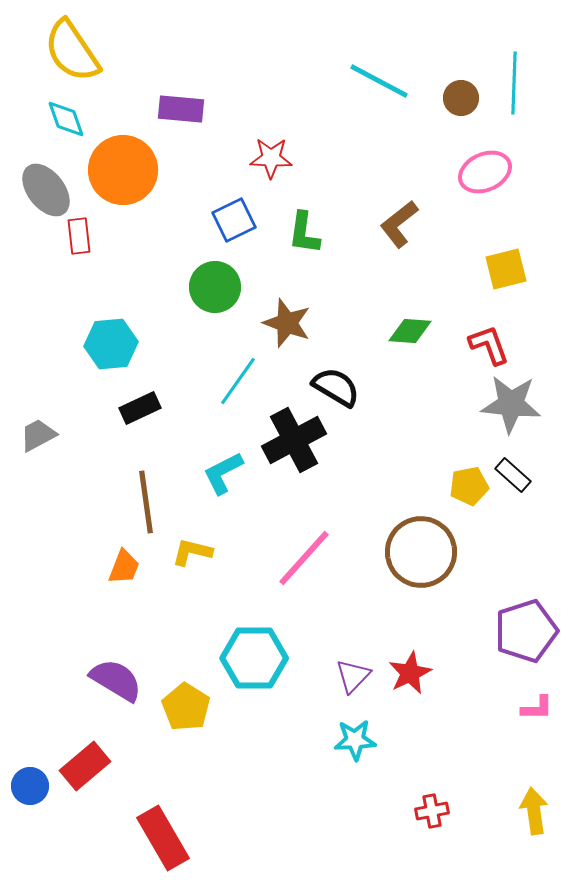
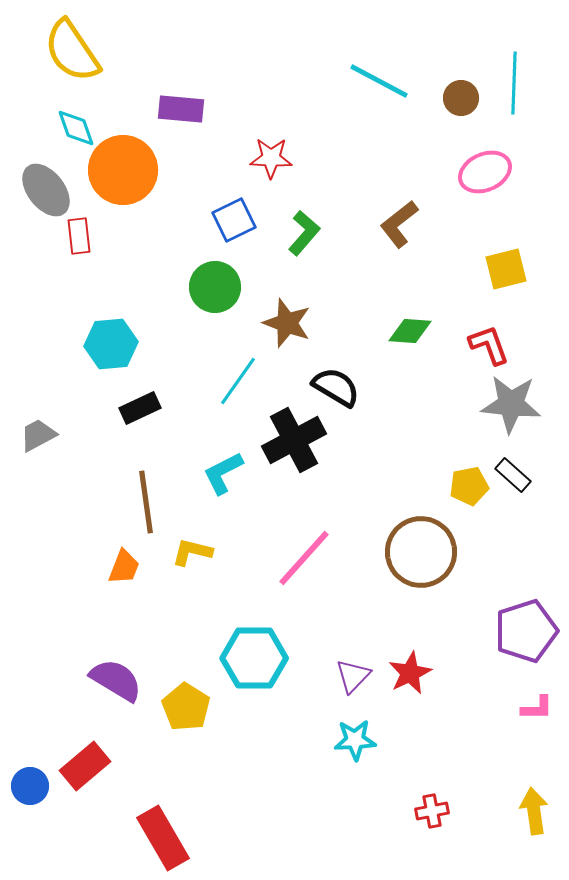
cyan diamond at (66, 119): moved 10 px right, 9 px down
green L-shape at (304, 233): rotated 147 degrees counterclockwise
